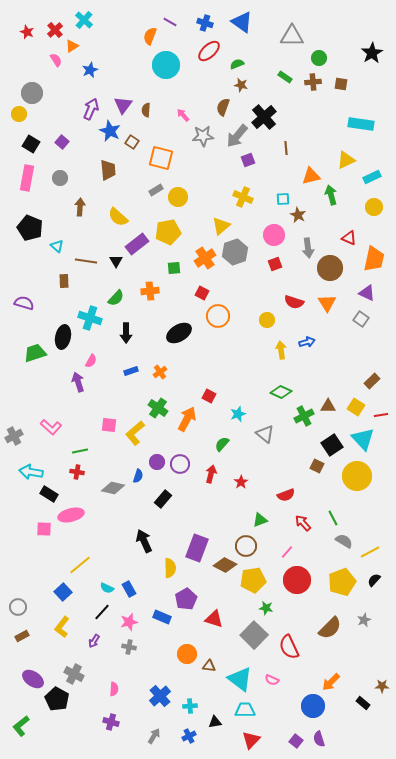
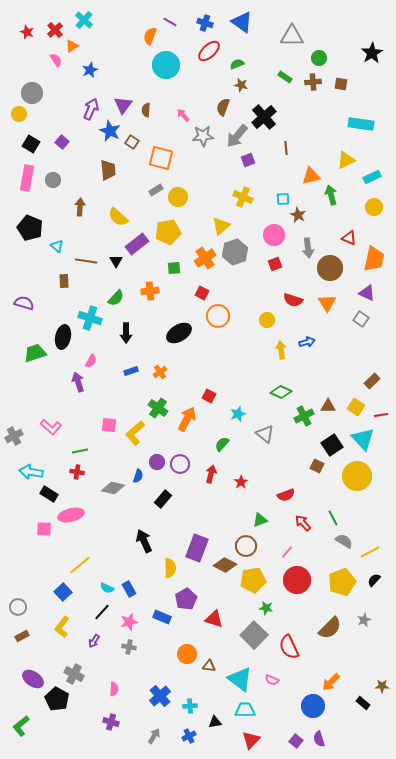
gray circle at (60, 178): moved 7 px left, 2 px down
red semicircle at (294, 302): moved 1 px left, 2 px up
